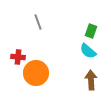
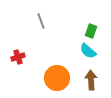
gray line: moved 3 px right, 1 px up
red cross: rotated 24 degrees counterclockwise
orange circle: moved 21 px right, 5 px down
